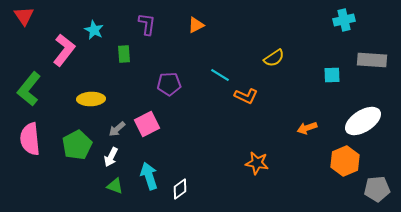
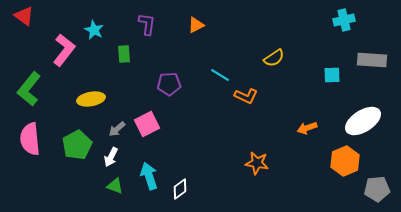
red triangle: rotated 20 degrees counterclockwise
yellow ellipse: rotated 8 degrees counterclockwise
